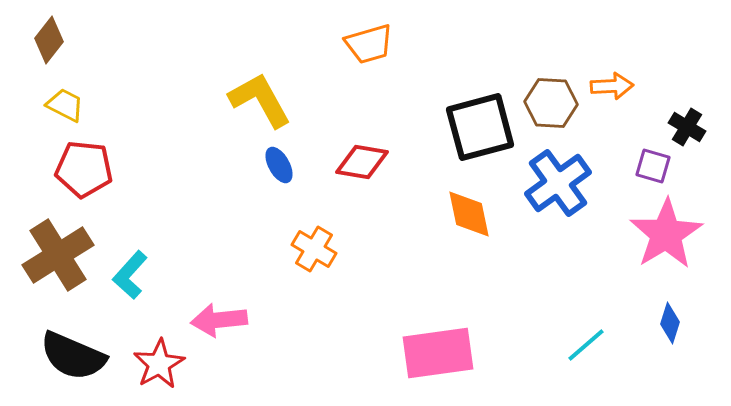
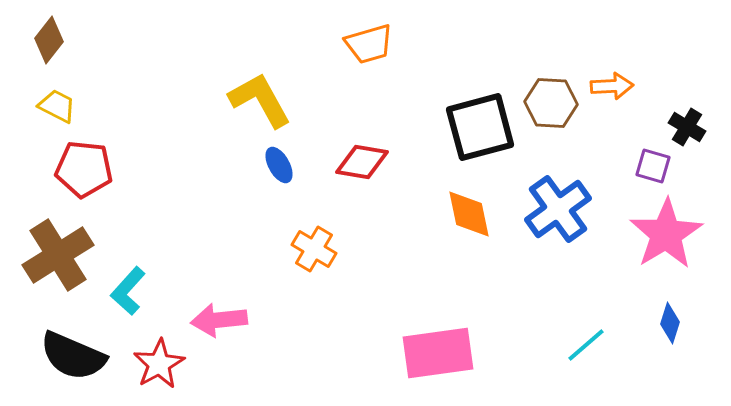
yellow trapezoid: moved 8 px left, 1 px down
blue cross: moved 26 px down
cyan L-shape: moved 2 px left, 16 px down
